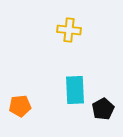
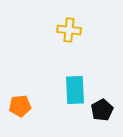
black pentagon: moved 1 px left, 1 px down
